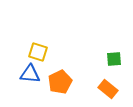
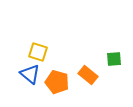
blue triangle: rotated 35 degrees clockwise
orange pentagon: moved 3 px left; rotated 30 degrees counterclockwise
orange rectangle: moved 20 px left, 14 px up
